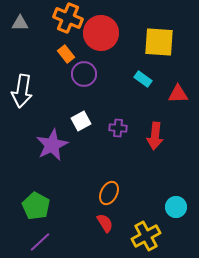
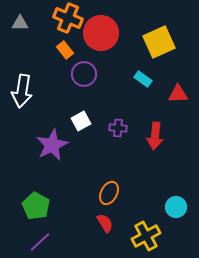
yellow square: rotated 28 degrees counterclockwise
orange rectangle: moved 1 px left, 4 px up
